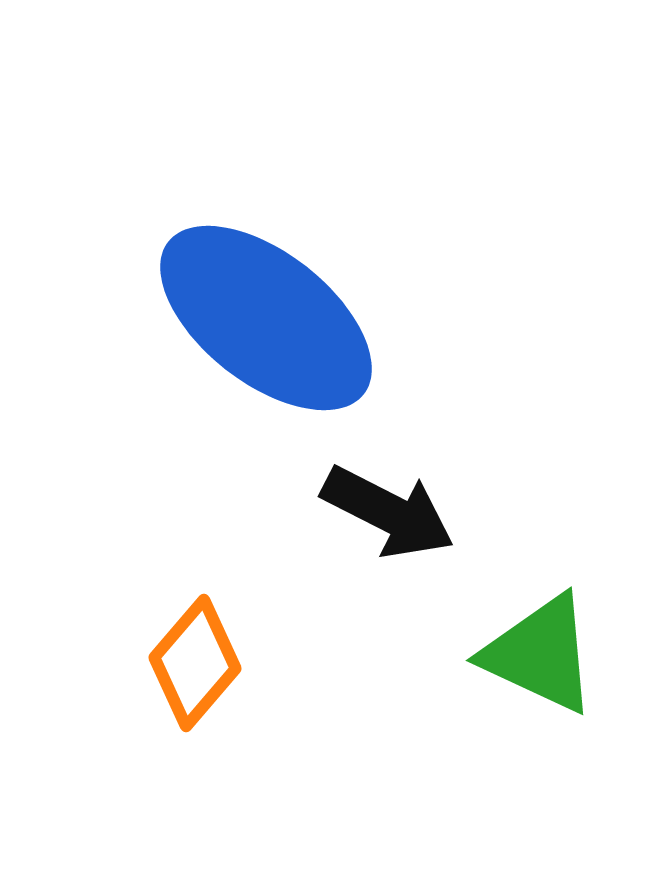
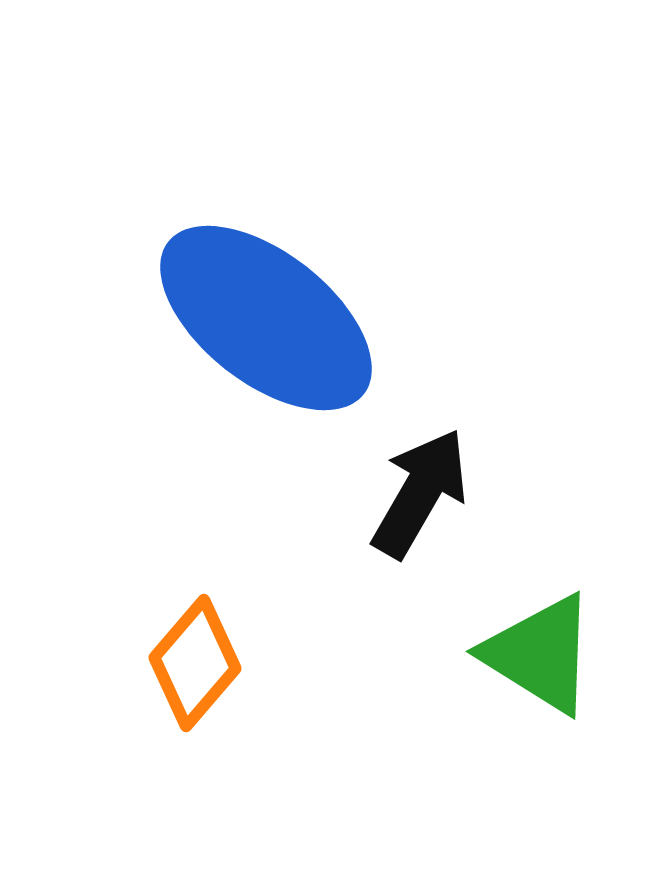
black arrow: moved 32 px right, 19 px up; rotated 87 degrees counterclockwise
green triangle: rotated 7 degrees clockwise
